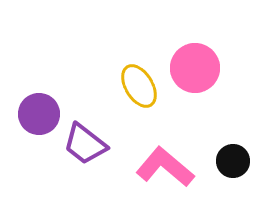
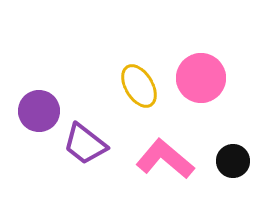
pink circle: moved 6 px right, 10 px down
purple circle: moved 3 px up
pink L-shape: moved 8 px up
